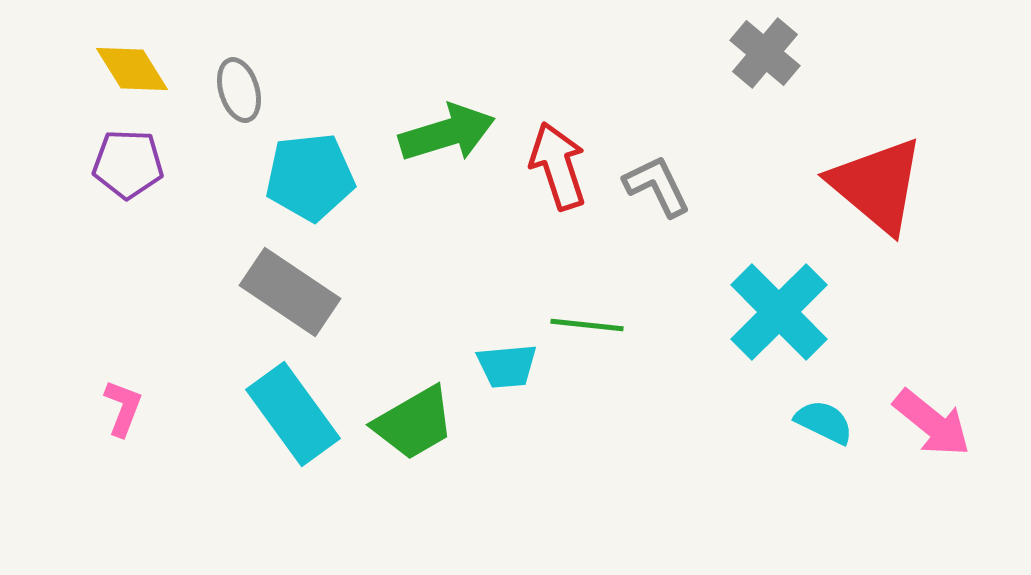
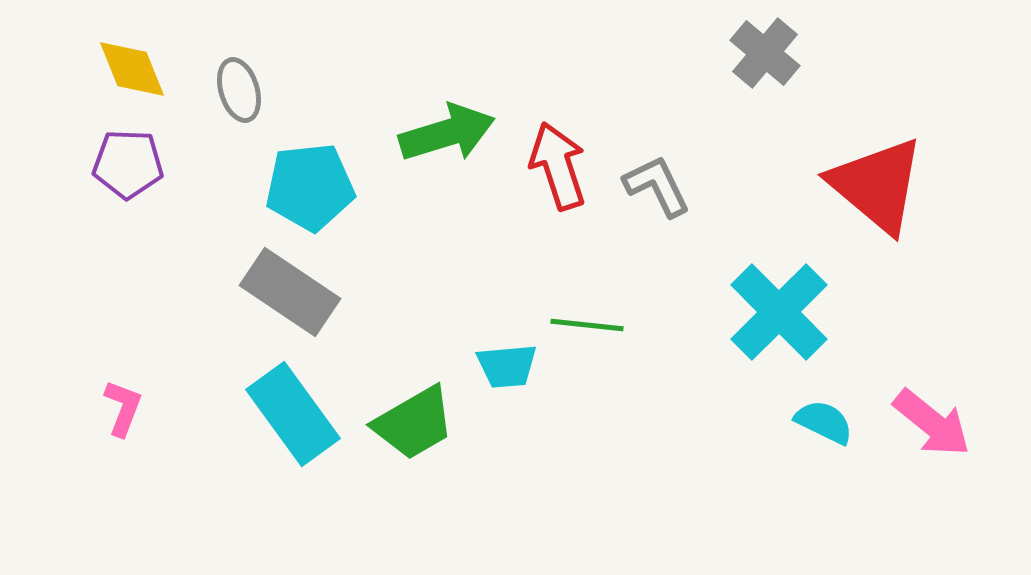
yellow diamond: rotated 10 degrees clockwise
cyan pentagon: moved 10 px down
